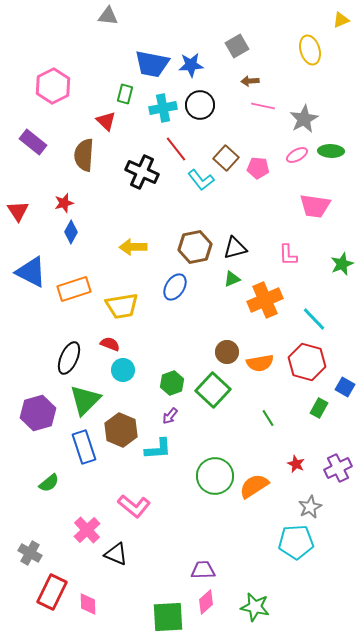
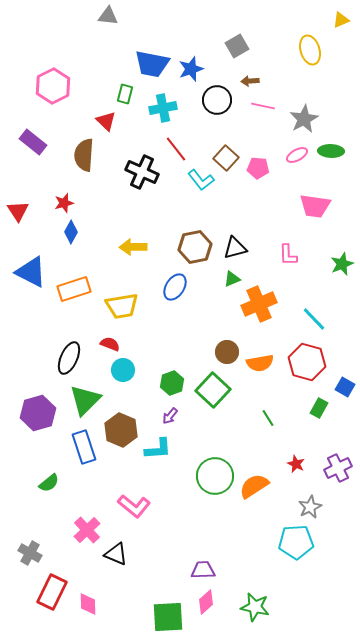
blue star at (191, 65): moved 4 px down; rotated 15 degrees counterclockwise
black circle at (200, 105): moved 17 px right, 5 px up
orange cross at (265, 300): moved 6 px left, 4 px down
